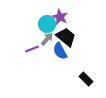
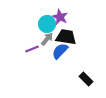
black trapezoid: rotated 30 degrees counterclockwise
blue semicircle: rotated 72 degrees clockwise
